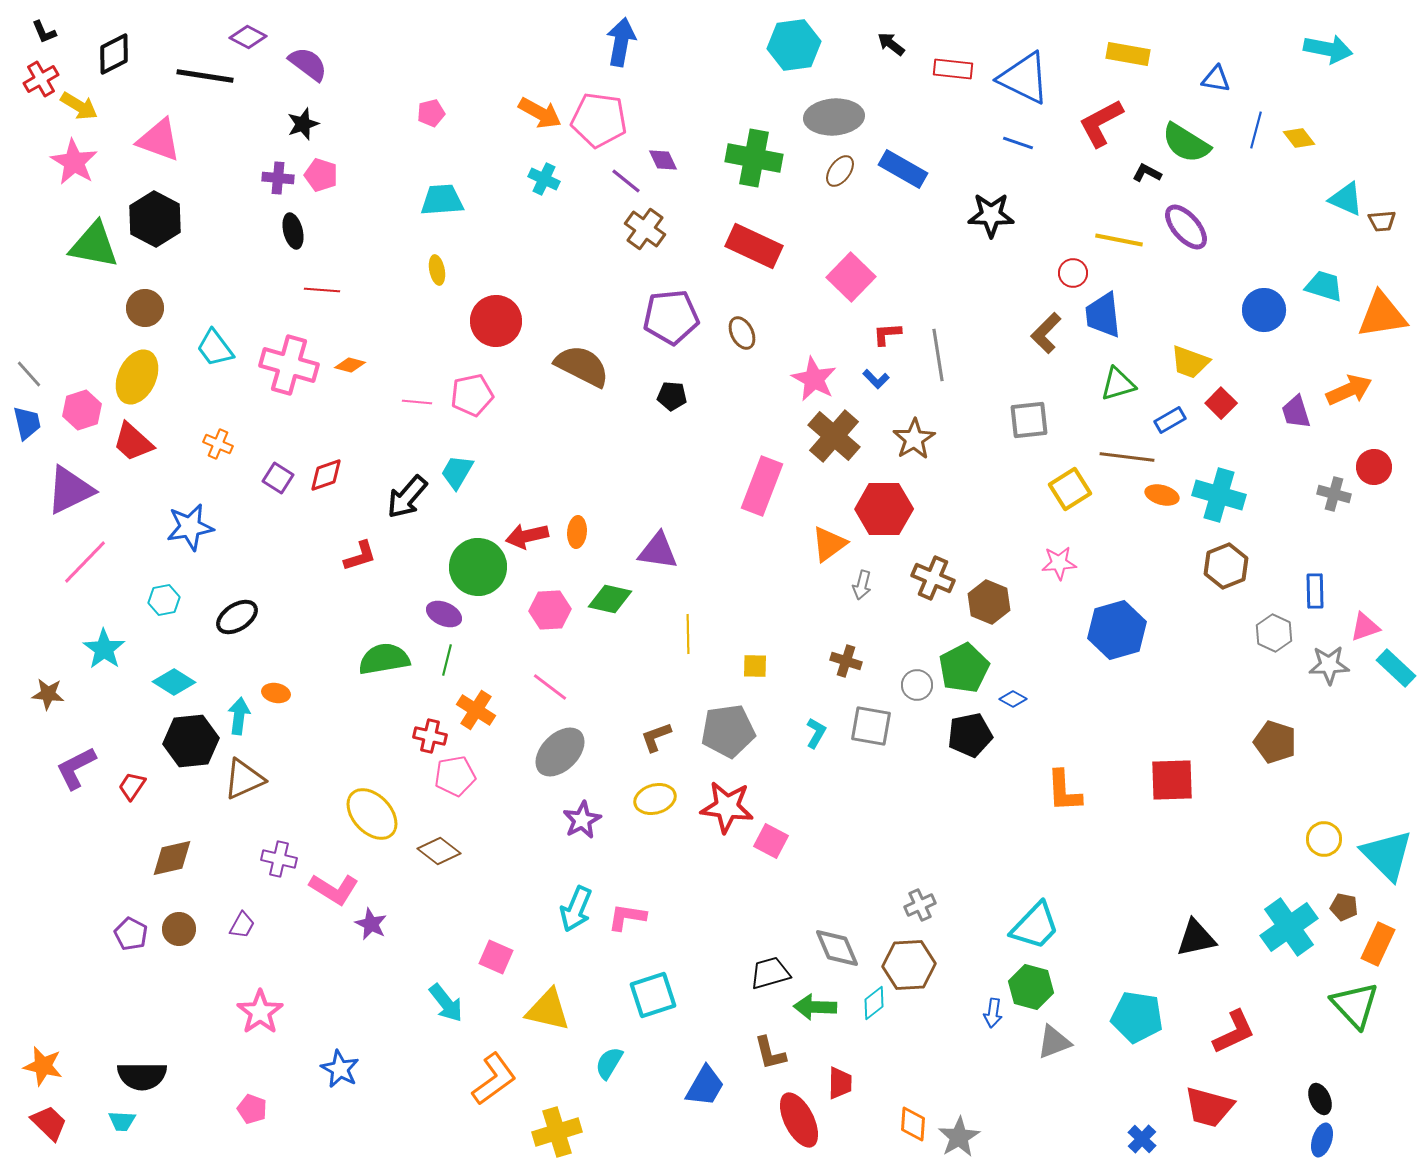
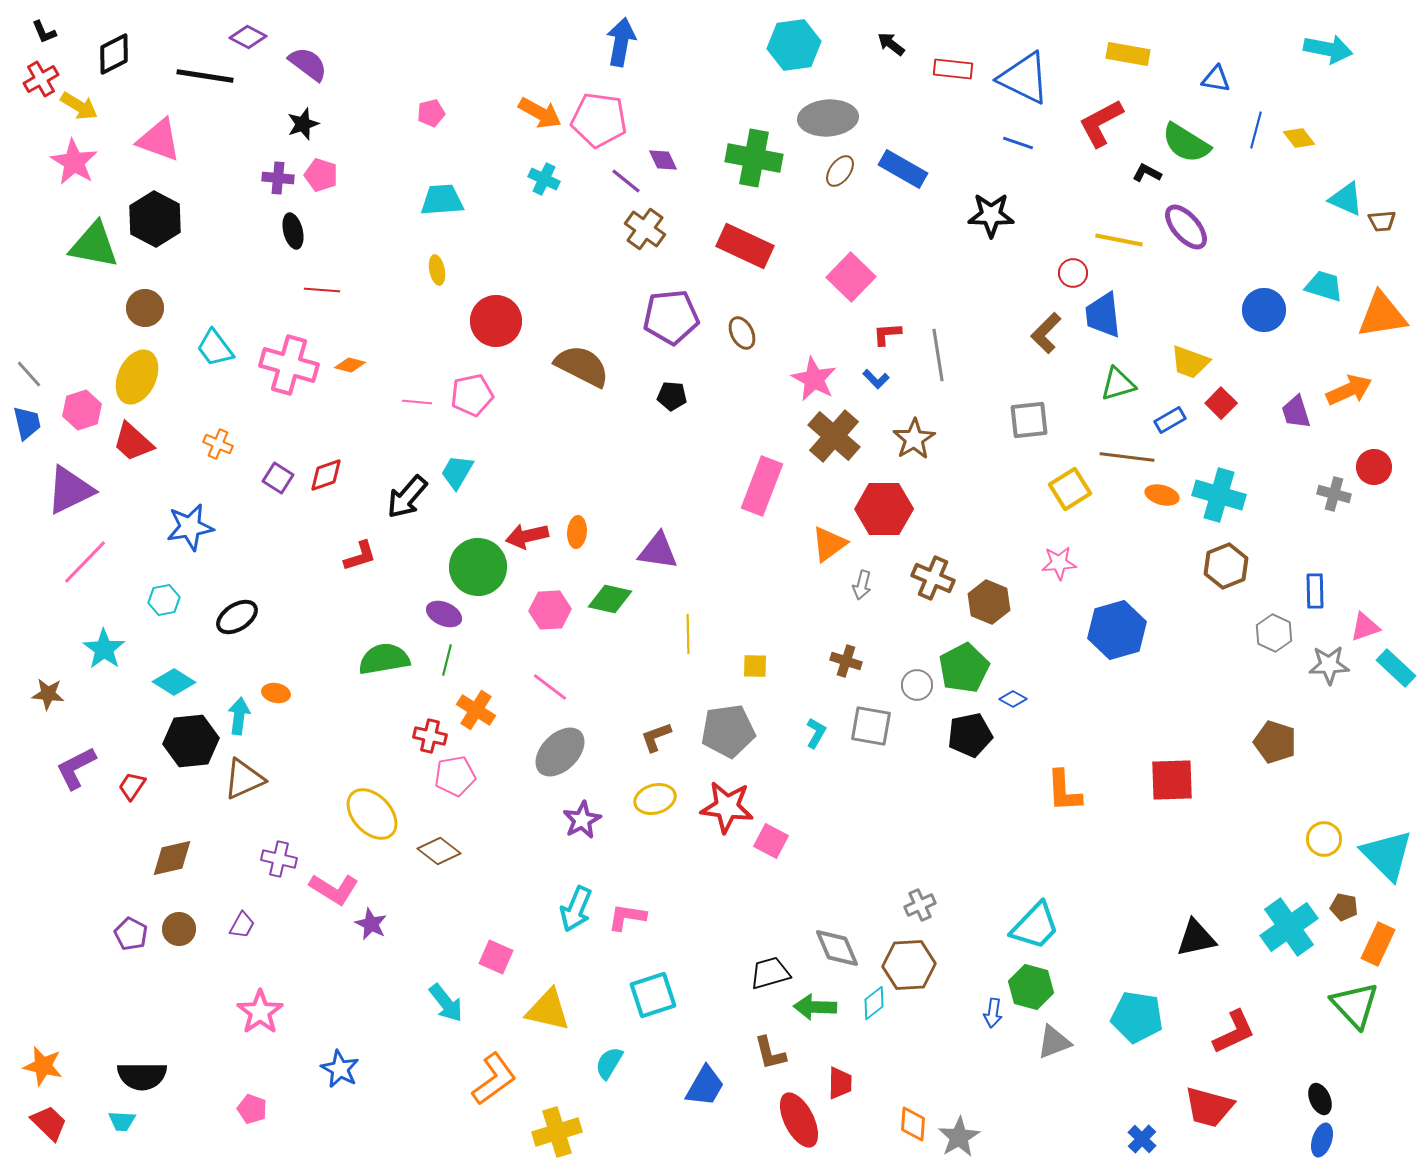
gray ellipse at (834, 117): moved 6 px left, 1 px down
red rectangle at (754, 246): moved 9 px left
